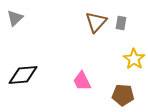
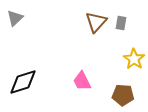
black diamond: moved 7 px down; rotated 12 degrees counterclockwise
